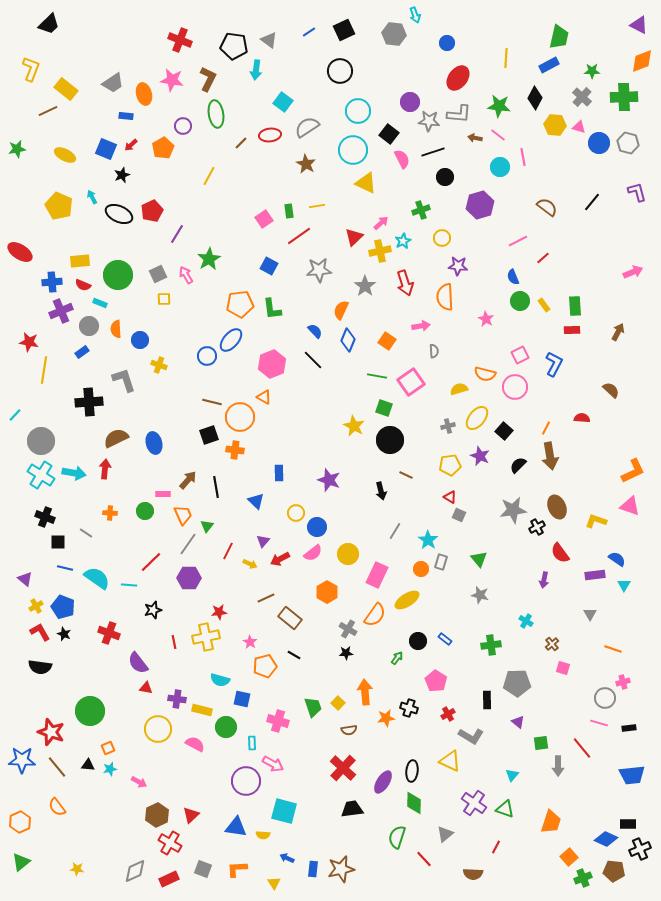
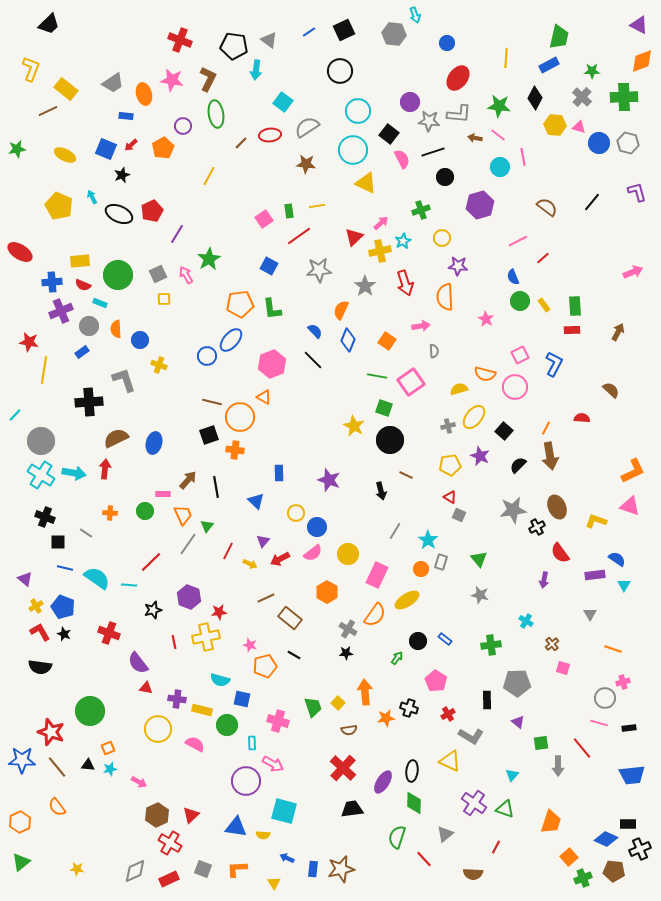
brown star at (306, 164): rotated 24 degrees counterclockwise
yellow ellipse at (477, 418): moved 3 px left, 1 px up
blue ellipse at (154, 443): rotated 30 degrees clockwise
purple hexagon at (189, 578): moved 19 px down; rotated 20 degrees clockwise
pink star at (250, 642): moved 3 px down; rotated 16 degrees counterclockwise
green circle at (226, 727): moved 1 px right, 2 px up
